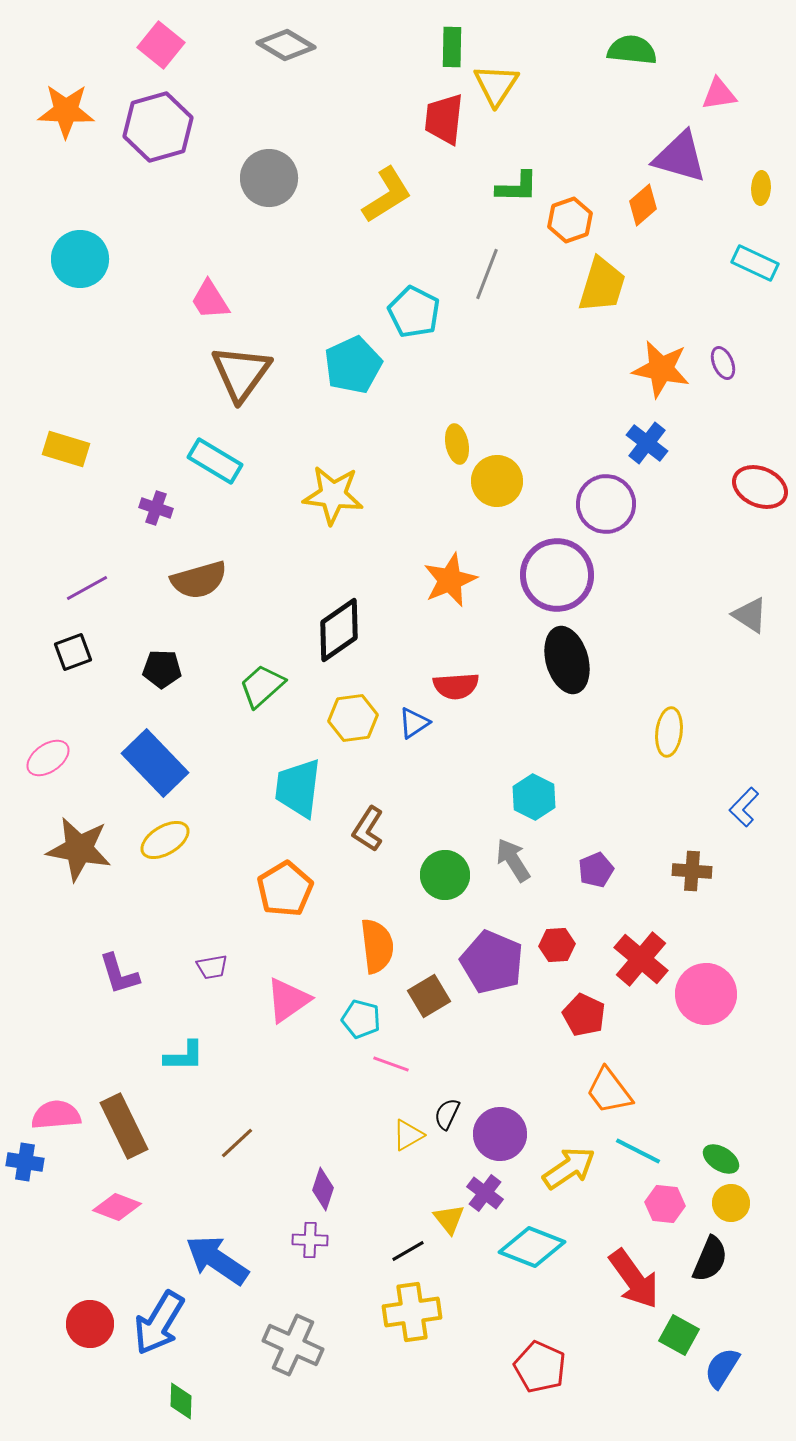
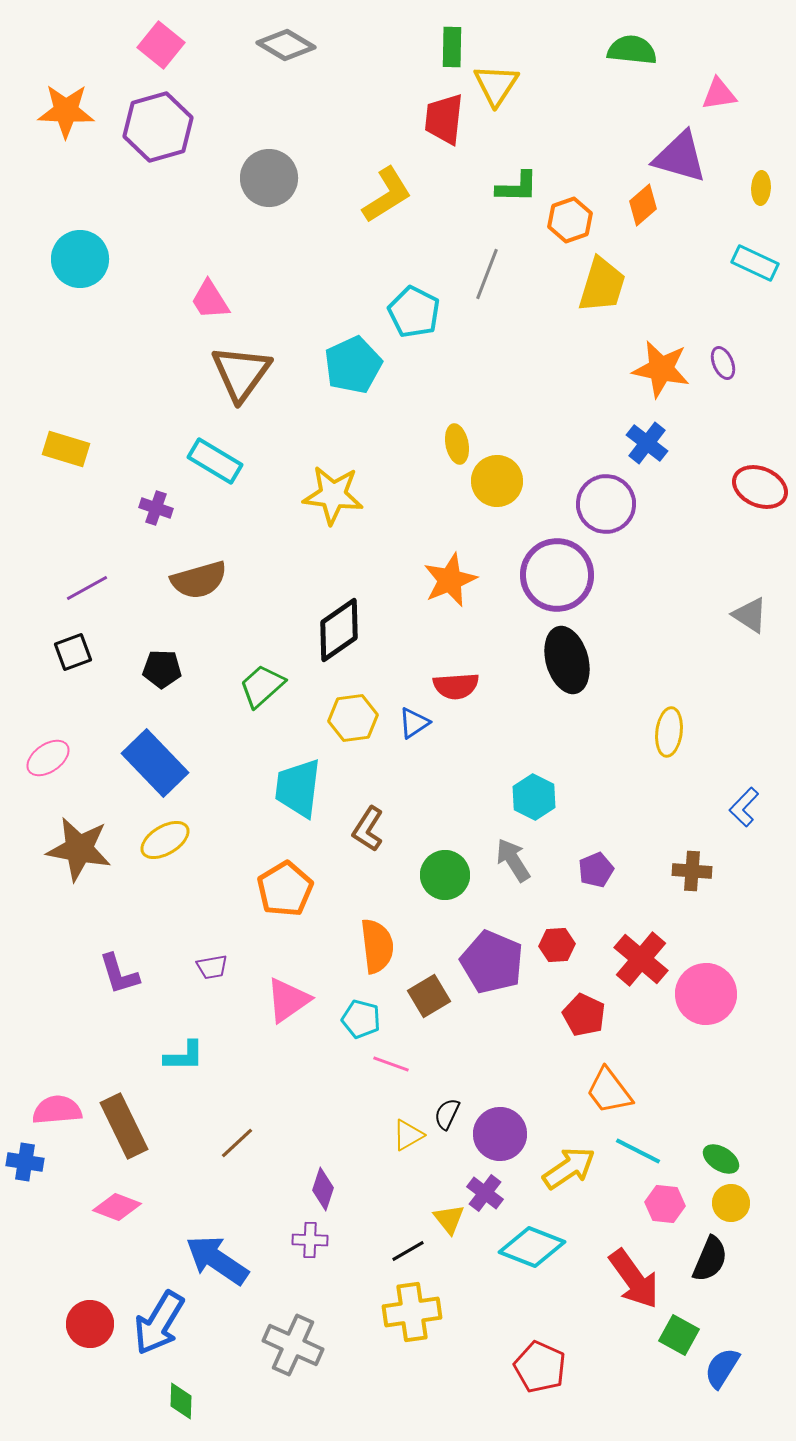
pink semicircle at (56, 1115): moved 1 px right, 5 px up
